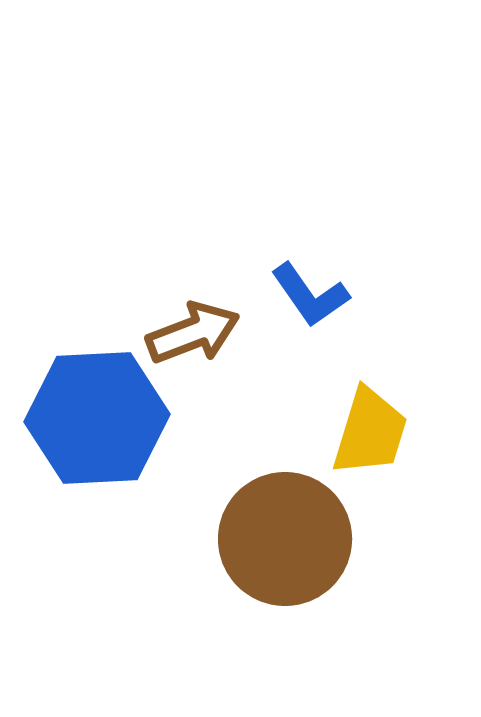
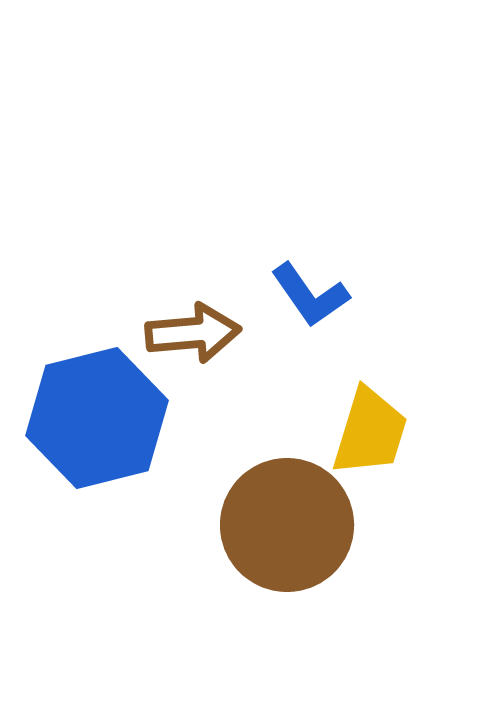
brown arrow: rotated 16 degrees clockwise
blue hexagon: rotated 11 degrees counterclockwise
brown circle: moved 2 px right, 14 px up
